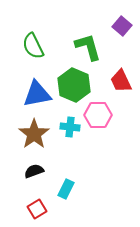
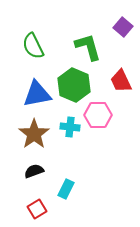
purple square: moved 1 px right, 1 px down
